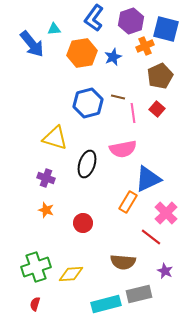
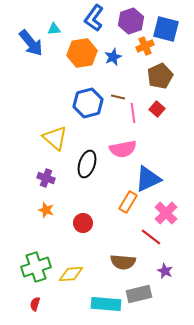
blue arrow: moved 1 px left, 1 px up
yellow triangle: rotated 24 degrees clockwise
cyan rectangle: rotated 20 degrees clockwise
